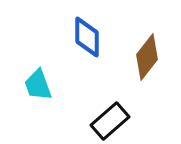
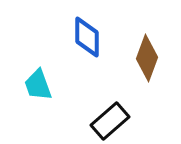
brown diamond: moved 1 px down; rotated 18 degrees counterclockwise
